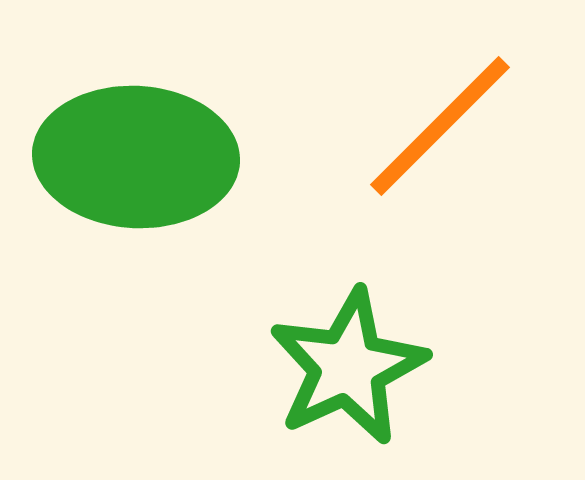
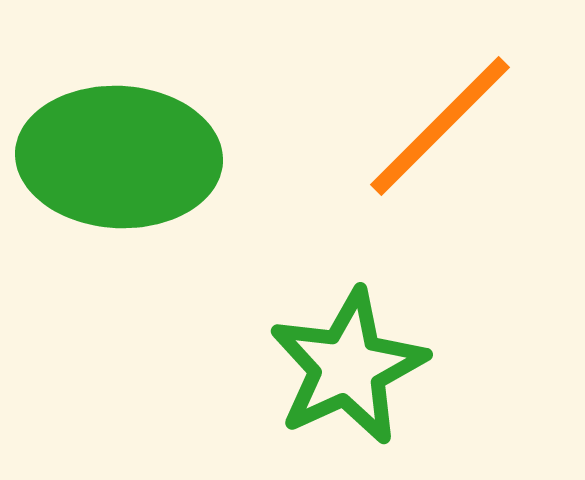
green ellipse: moved 17 px left
